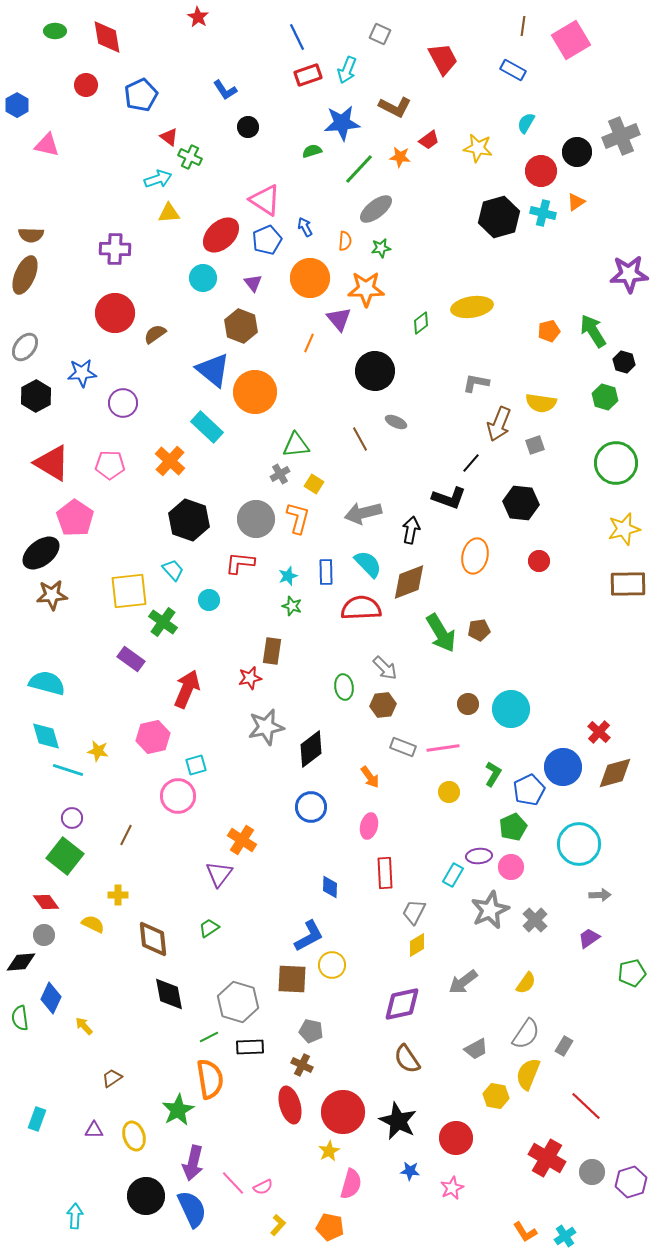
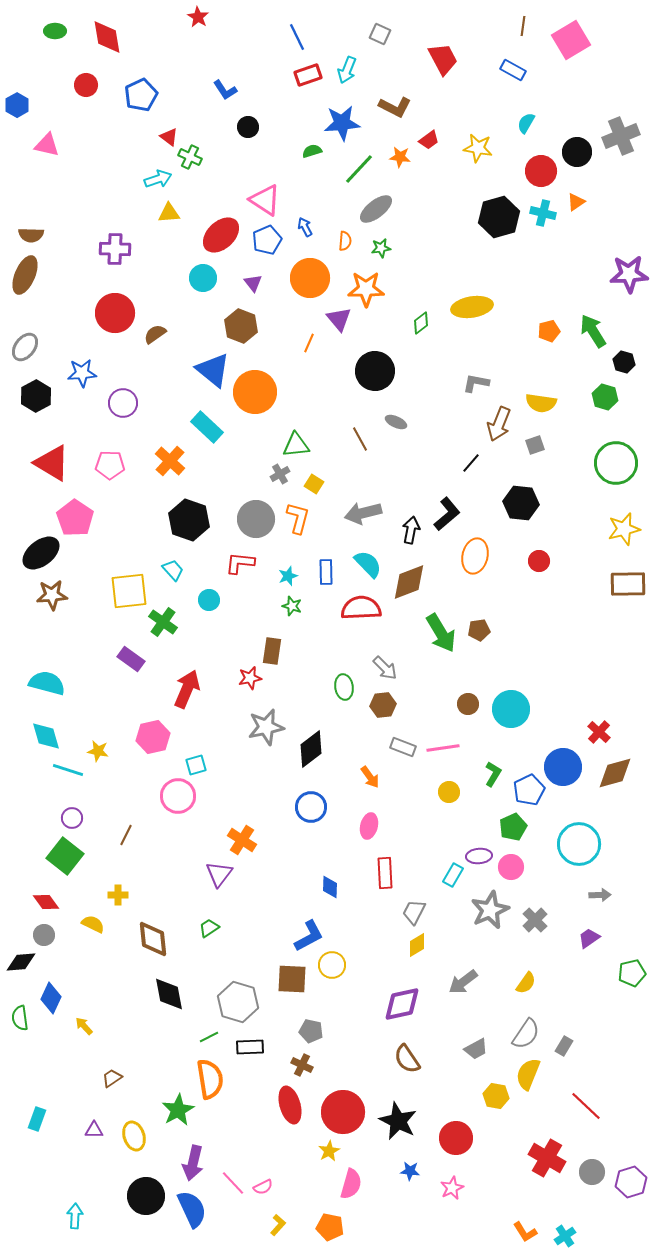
black L-shape at (449, 498): moved 2 px left, 16 px down; rotated 60 degrees counterclockwise
